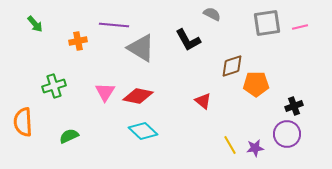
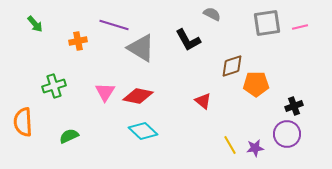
purple line: rotated 12 degrees clockwise
